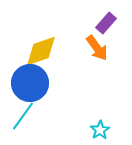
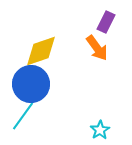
purple rectangle: moved 1 px up; rotated 15 degrees counterclockwise
blue circle: moved 1 px right, 1 px down
